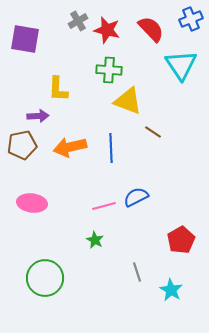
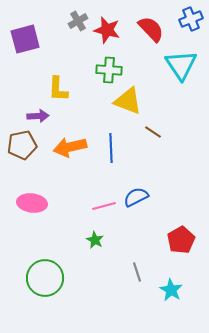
purple square: rotated 24 degrees counterclockwise
